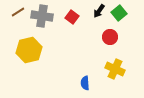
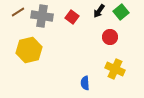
green square: moved 2 px right, 1 px up
